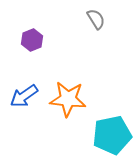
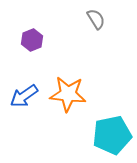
orange star: moved 5 px up
